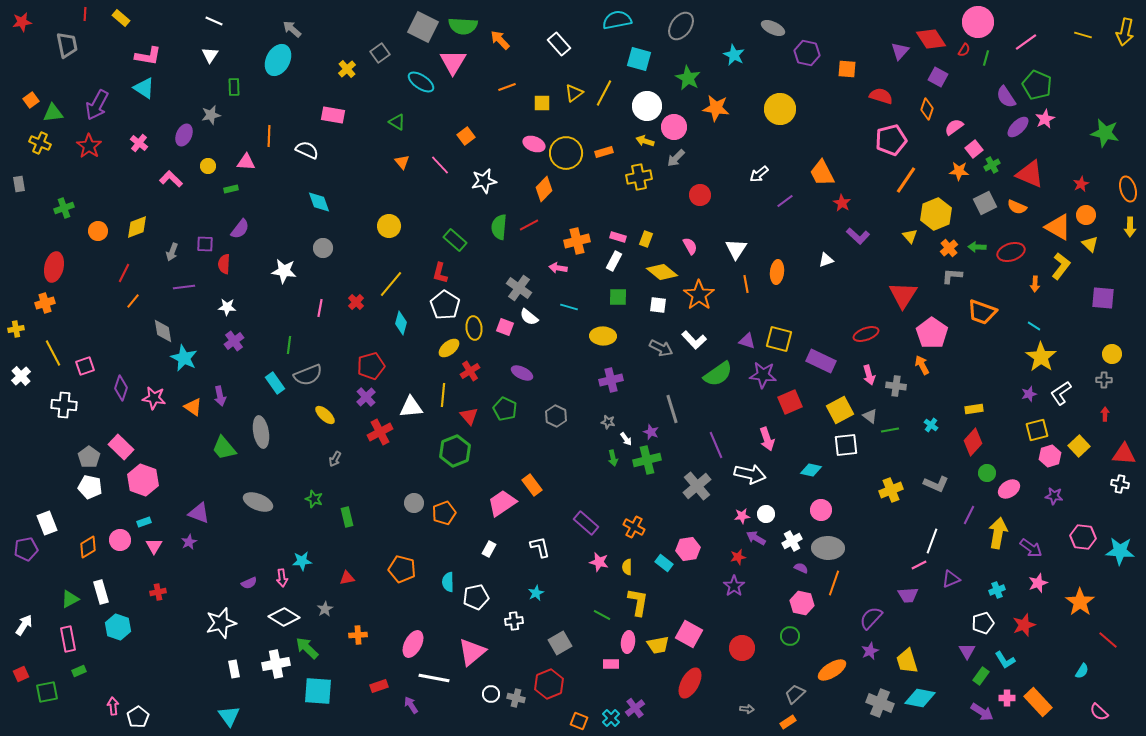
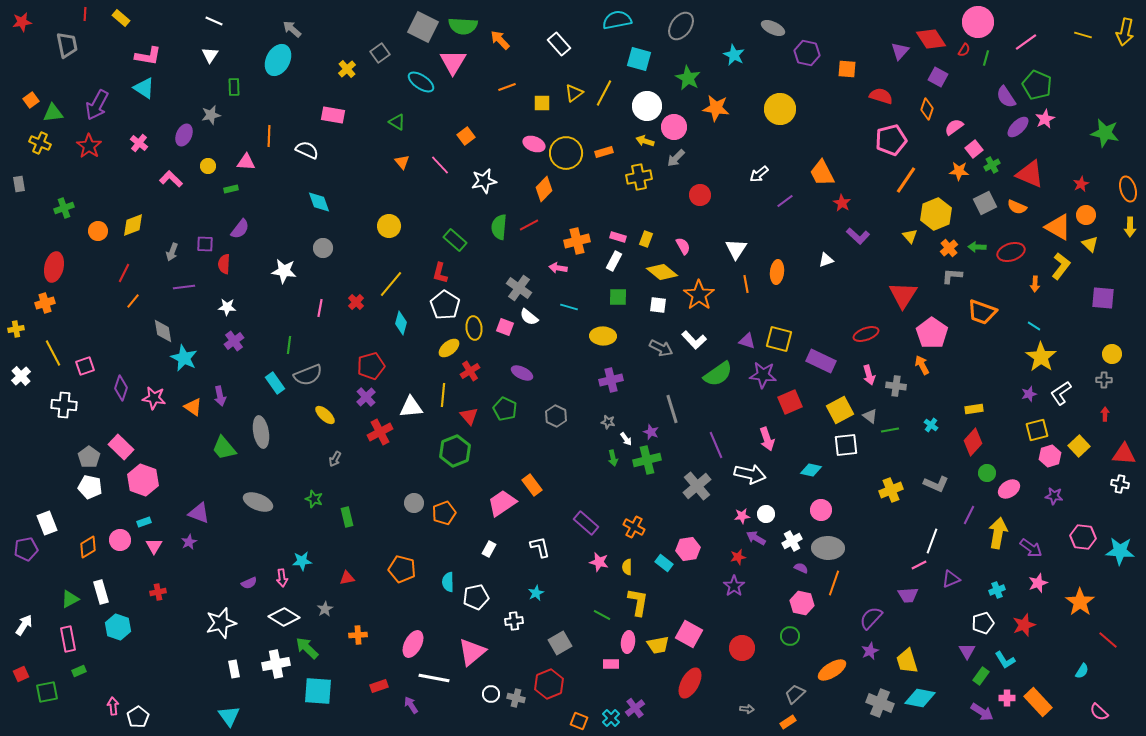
yellow diamond at (137, 227): moved 4 px left, 2 px up
pink semicircle at (690, 246): moved 7 px left
